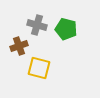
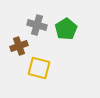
green pentagon: rotated 25 degrees clockwise
